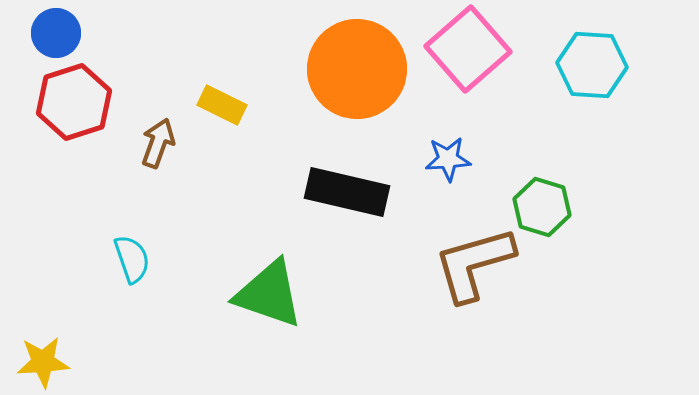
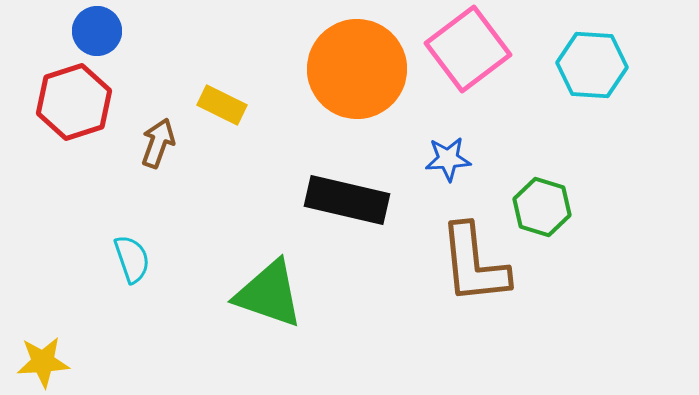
blue circle: moved 41 px right, 2 px up
pink square: rotated 4 degrees clockwise
black rectangle: moved 8 px down
brown L-shape: rotated 80 degrees counterclockwise
